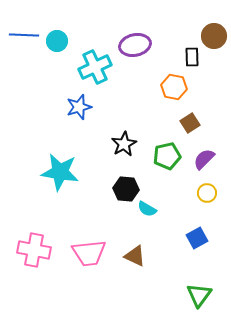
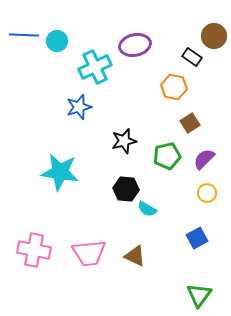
black rectangle: rotated 54 degrees counterclockwise
black star: moved 3 px up; rotated 15 degrees clockwise
